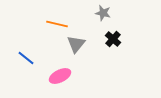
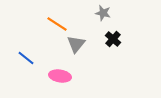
orange line: rotated 20 degrees clockwise
pink ellipse: rotated 35 degrees clockwise
